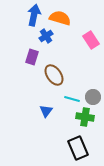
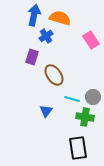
black rectangle: rotated 15 degrees clockwise
